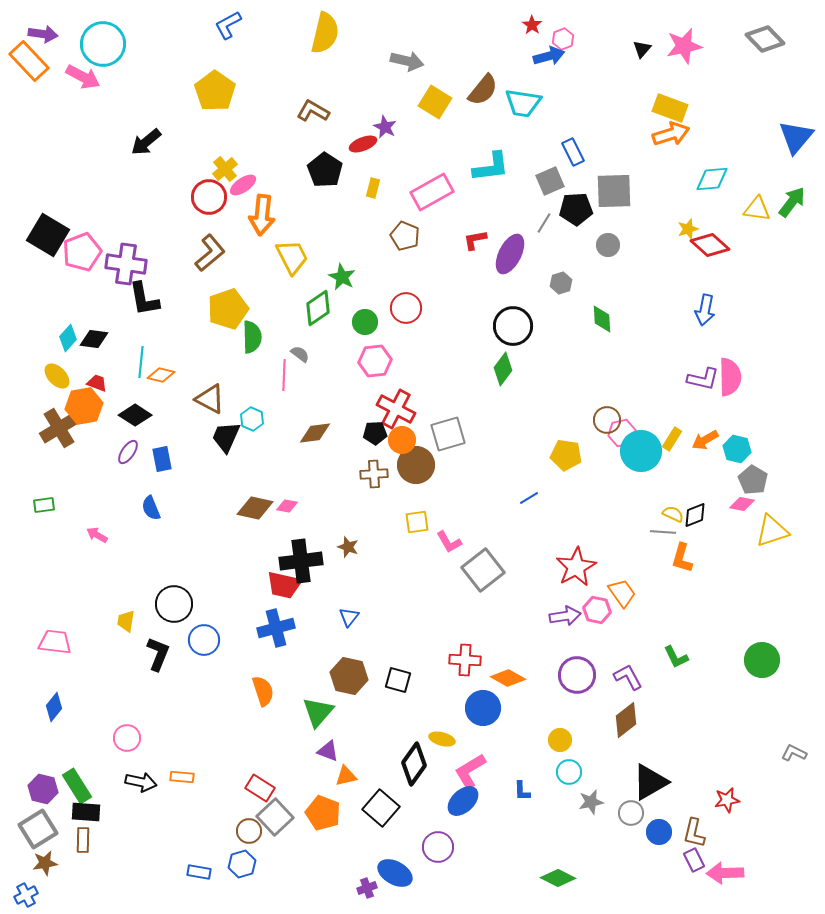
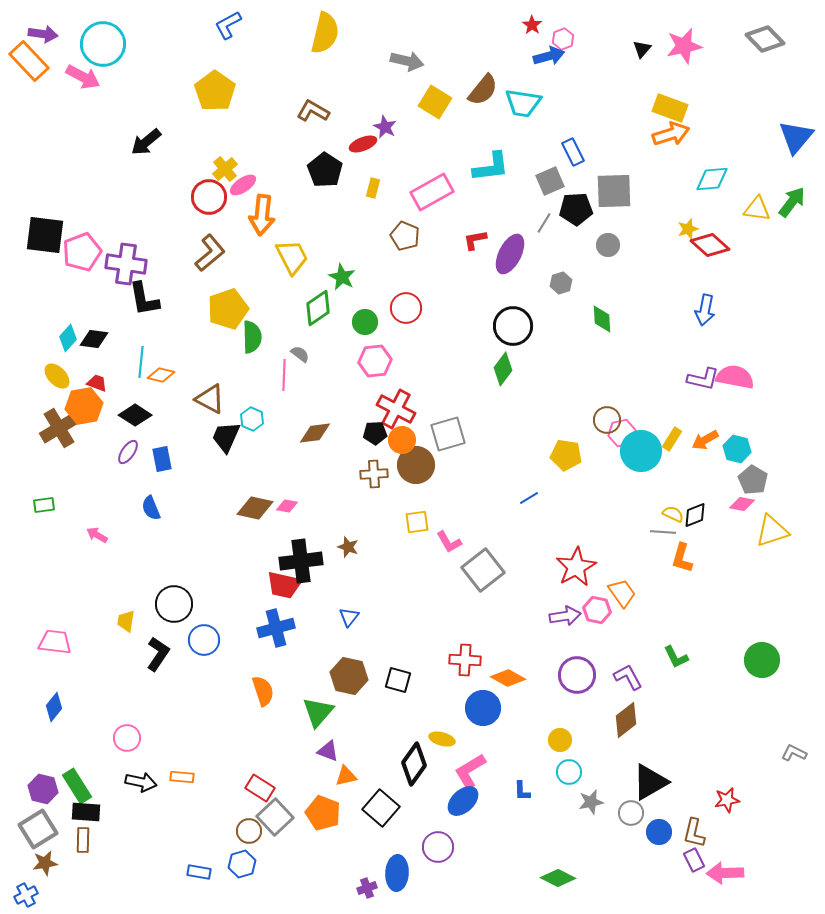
black square at (48, 235): moved 3 px left; rotated 24 degrees counterclockwise
pink semicircle at (730, 377): moved 5 px right; rotated 78 degrees counterclockwise
black L-shape at (158, 654): rotated 12 degrees clockwise
blue ellipse at (395, 873): moved 2 px right; rotated 64 degrees clockwise
